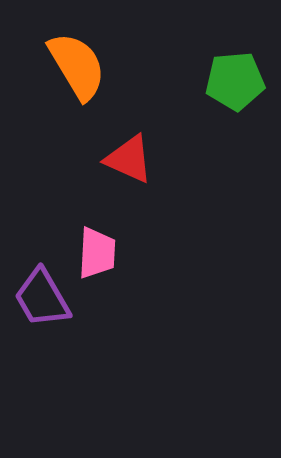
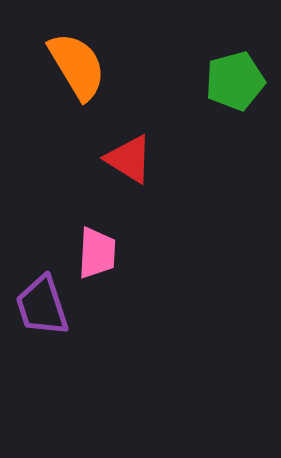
green pentagon: rotated 10 degrees counterclockwise
red triangle: rotated 8 degrees clockwise
purple trapezoid: moved 8 px down; rotated 12 degrees clockwise
